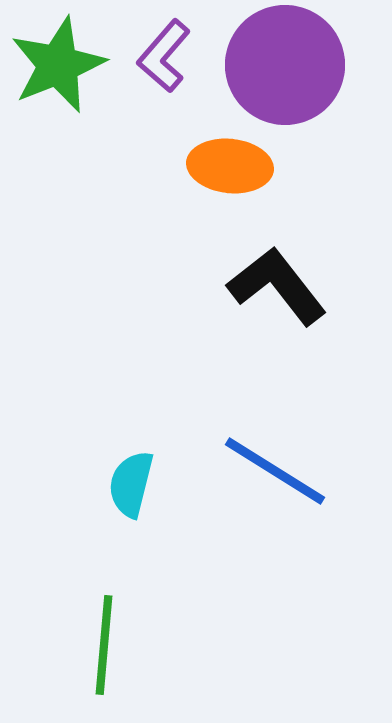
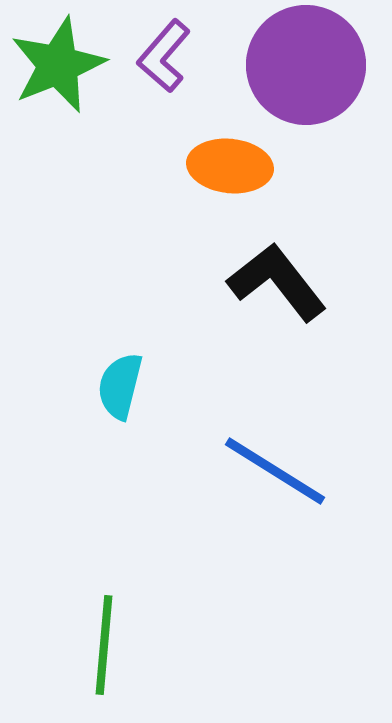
purple circle: moved 21 px right
black L-shape: moved 4 px up
cyan semicircle: moved 11 px left, 98 px up
